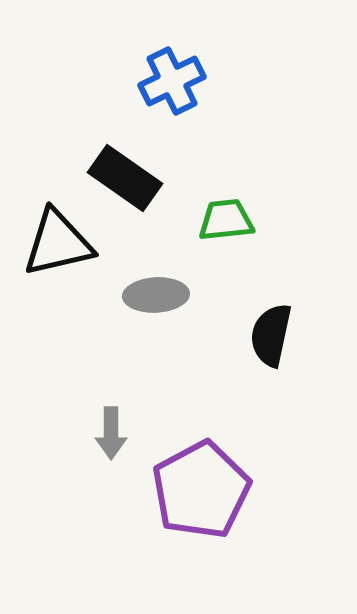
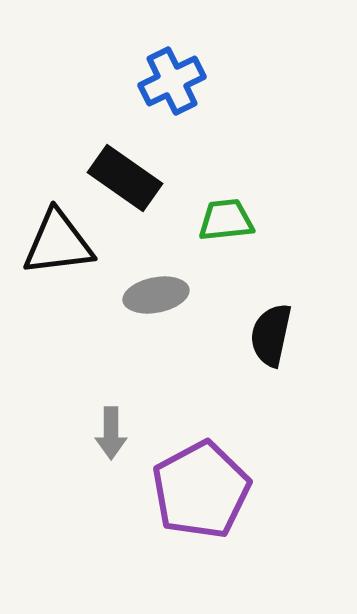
black triangle: rotated 6 degrees clockwise
gray ellipse: rotated 8 degrees counterclockwise
